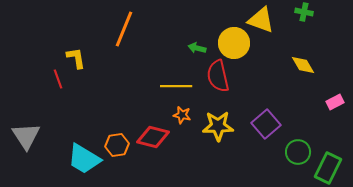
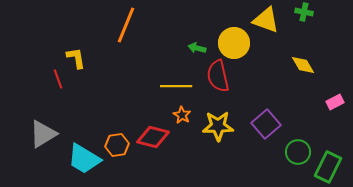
yellow triangle: moved 5 px right
orange line: moved 2 px right, 4 px up
orange star: rotated 18 degrees clockwise
gray triangle: moved 17 px right, 2 px up; rotated 32 degrees clockwise
green rectangle: moved 1 px up
